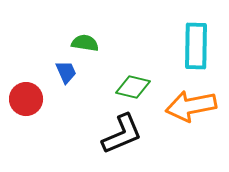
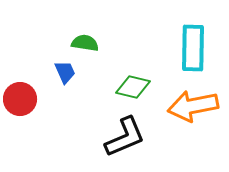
cyan rectangle: moved 3 px left, 2 px down
blue trapezoid: moved 1 px left
red circle: moved 6 px left
orange arrow: moved 2 px right
black L-shape: moved 3 px right, 3 px down
